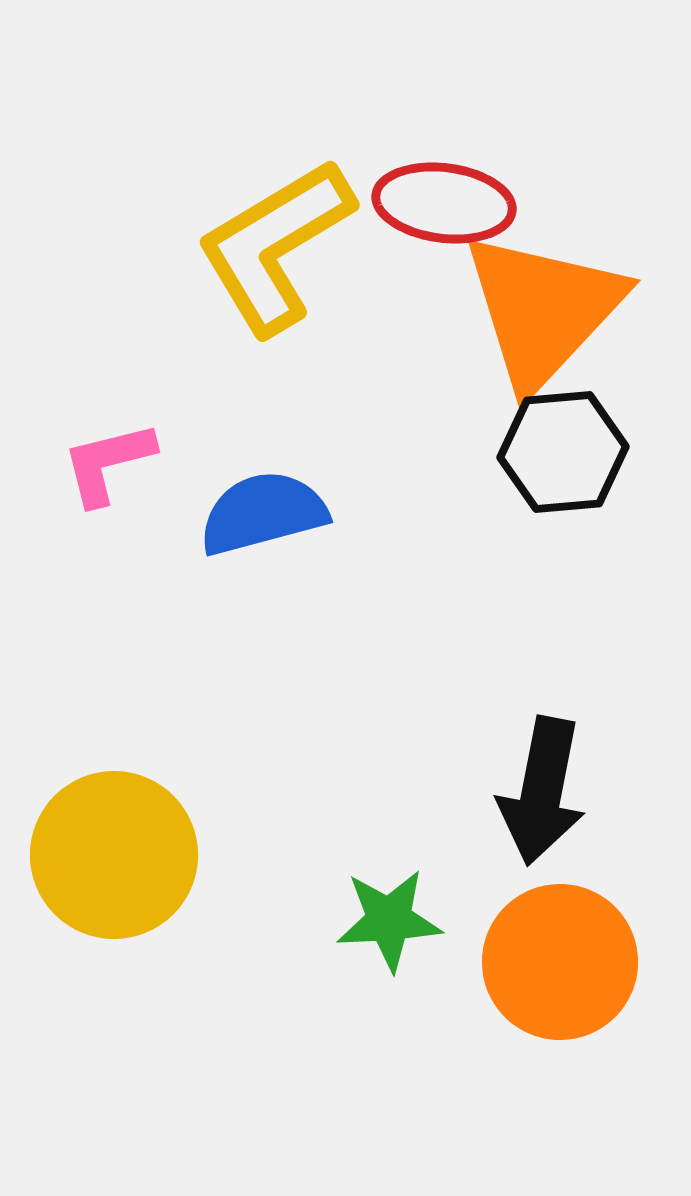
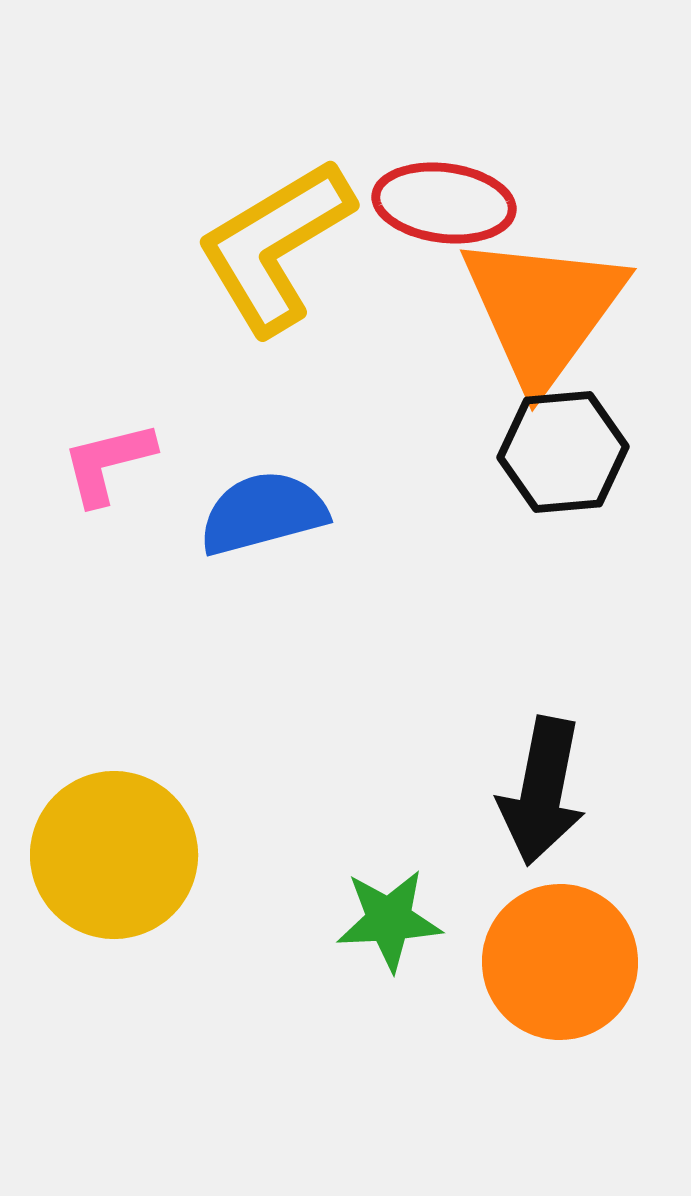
orange triangle: rotated 7 degrees counterclockwise
